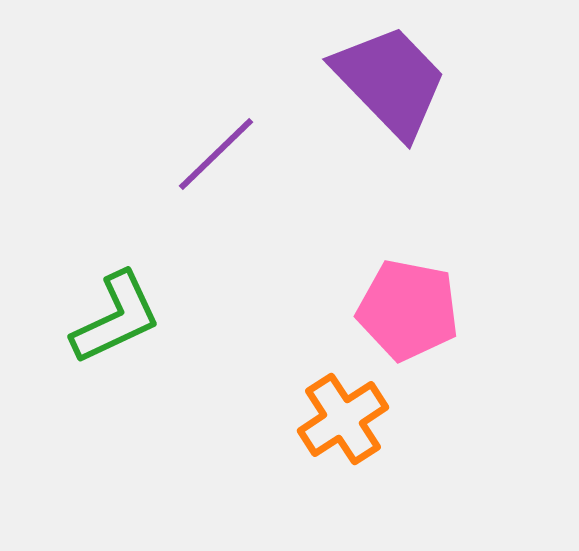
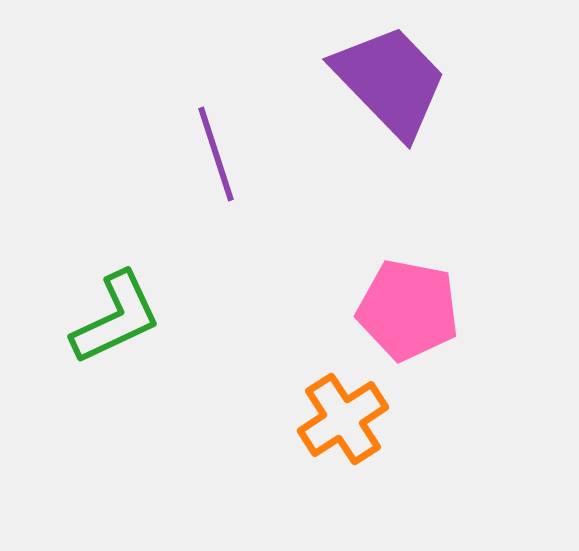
purple line: rotated 64 degrees counterclockwise
